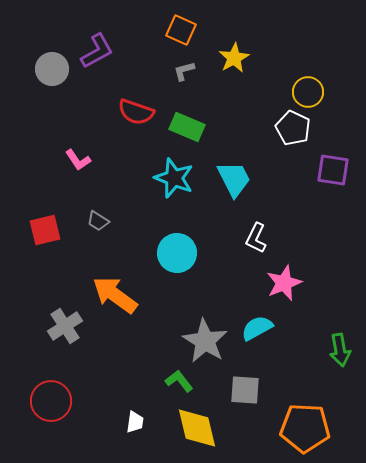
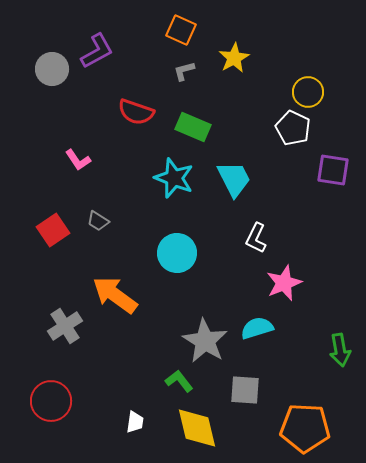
green rectangle: moved 6 px right
red square: moved 8 px right; rotated 20 degrees counterclockwise
cyan semicircle: rotated 12 degrees clockwise
